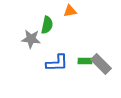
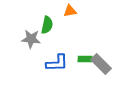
green rectangle: moved 2 px up
